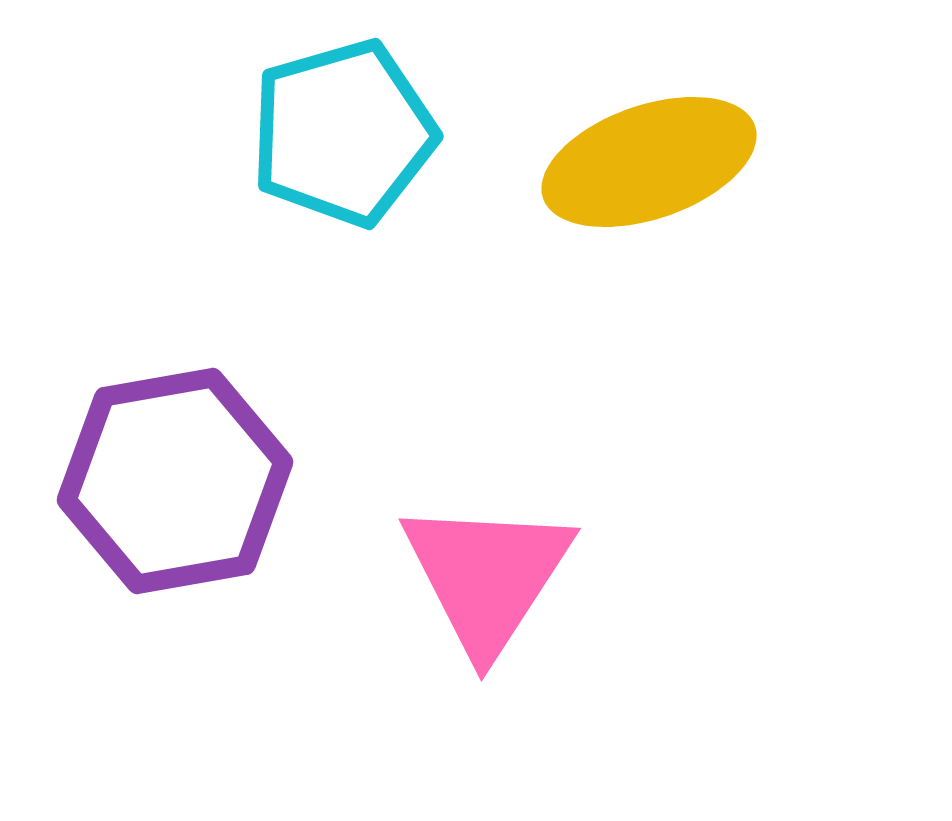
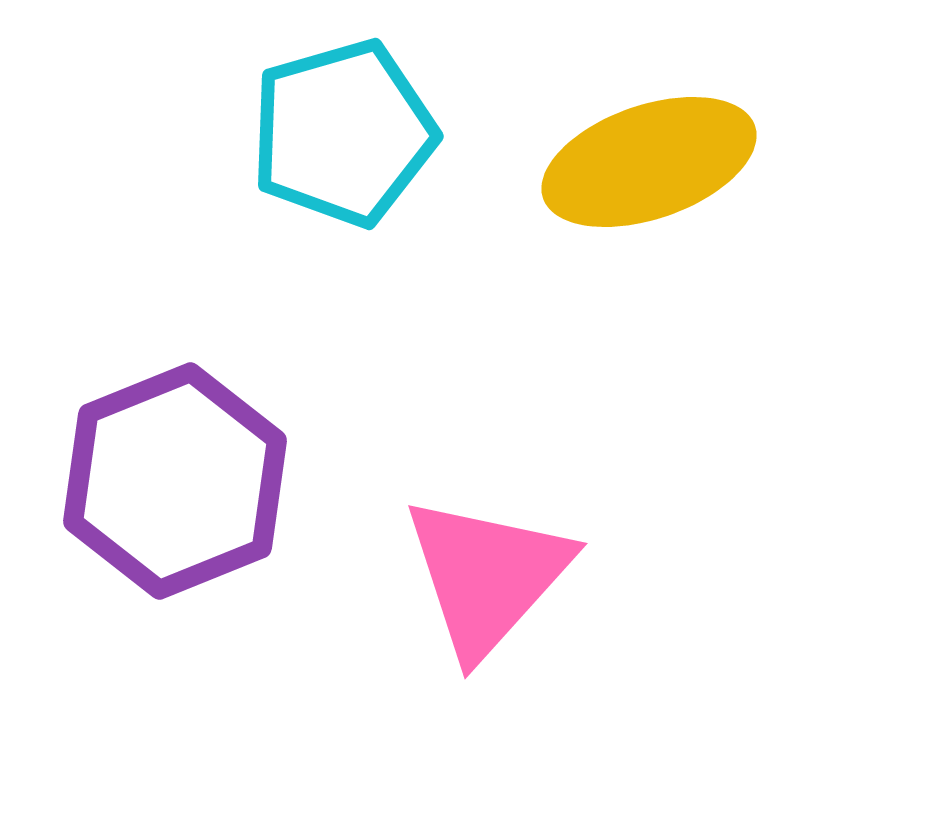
purple hexagon: rotated 12 degrees counterclockwise
pink triangle: rotated 9 degrees clockwise
